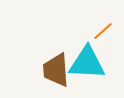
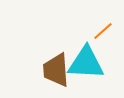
cyan triangle: moved 1 px left
